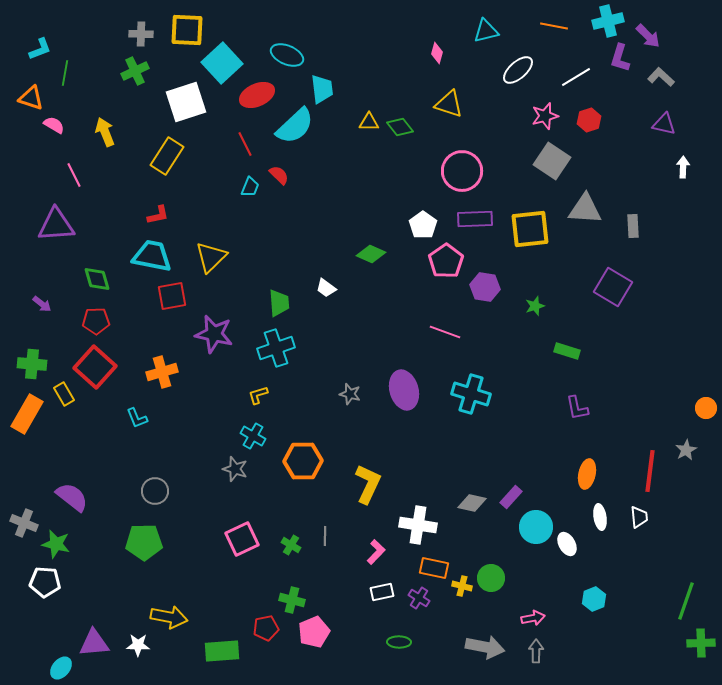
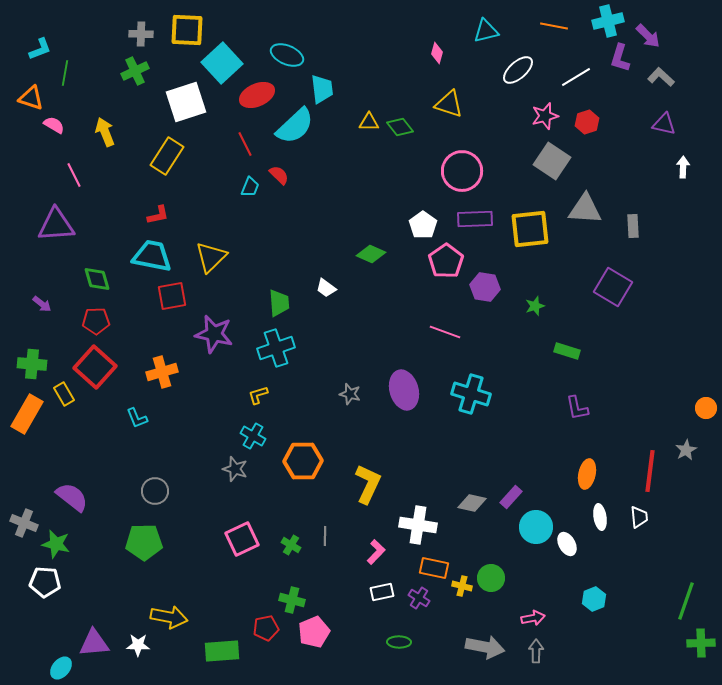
red hexagon at (589, 120): moved 2 px left, 2 px down
